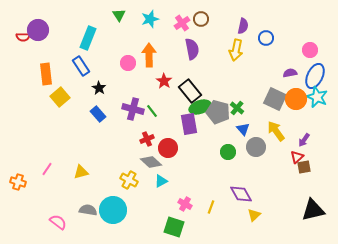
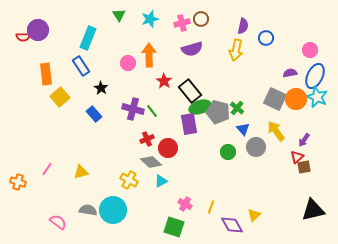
pink cross at (182, 23): rotated 21 degrees clockwise
purple semicircle at (192, 49): rotated 85 degrees clockwise
black star at (99, 88): moved 2 px right
blue rectangle at (98, 114): moved 4 px left
purple diamond at (241, 194): moved 9 px left, 31 px down
